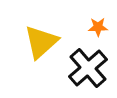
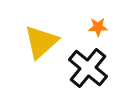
black cross: rotated 9 degrees counterclockwise
